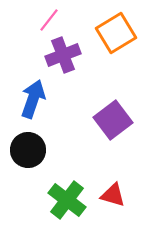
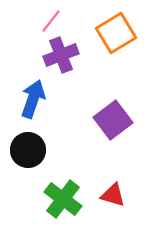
pink line: moved 2 px right, 1 px down
purple cross: moved 2 px left
green cross: moved 4 px left, 1 px up
